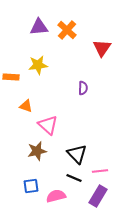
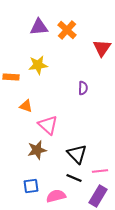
brown star: moved 1 px up
